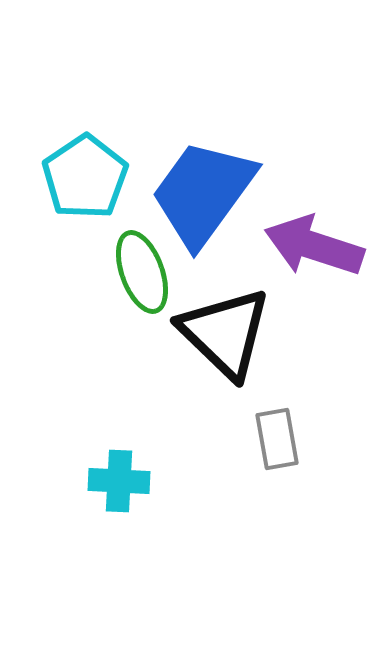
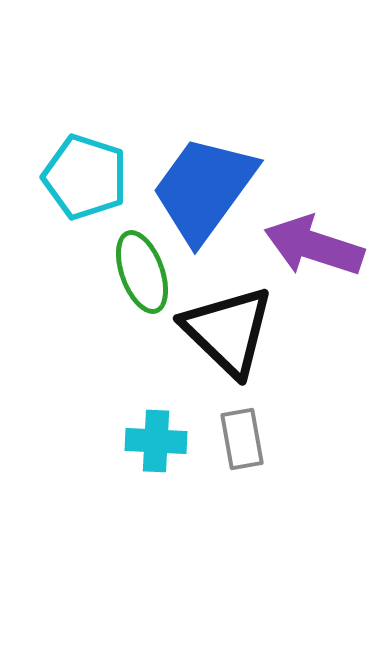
cyan pentagon: rotated 20 degrees counterclockwise
blue trapezoid: moved 1 px right, 4 px up
black triangle: moved 3 px right, 2 px up
gray rectangle: moved 35 px left
cyan cross: moved 37 px right, 40 px up
